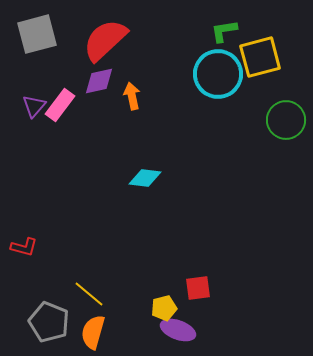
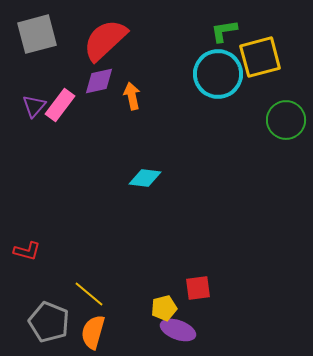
red L-shape: moved 3 px right, 4 px down
